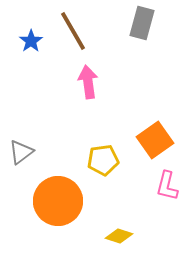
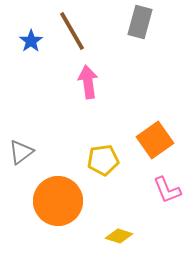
gray rectangle: moved 2 px left, 1 px up
brown line: moved 1 px left
pink L-shape: moved 4 px down; rotated 36 degrees counterclockwise
